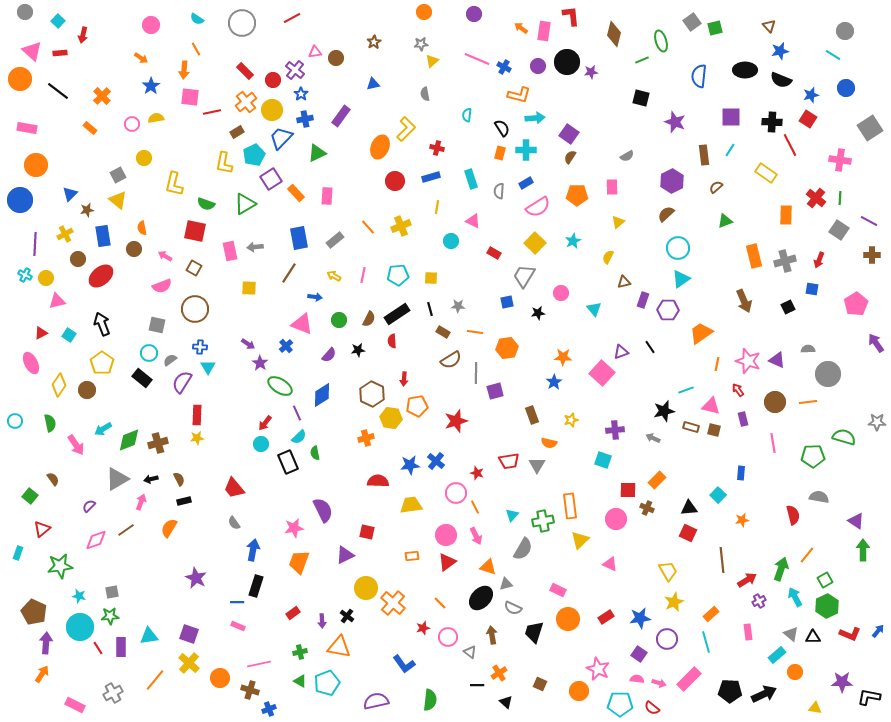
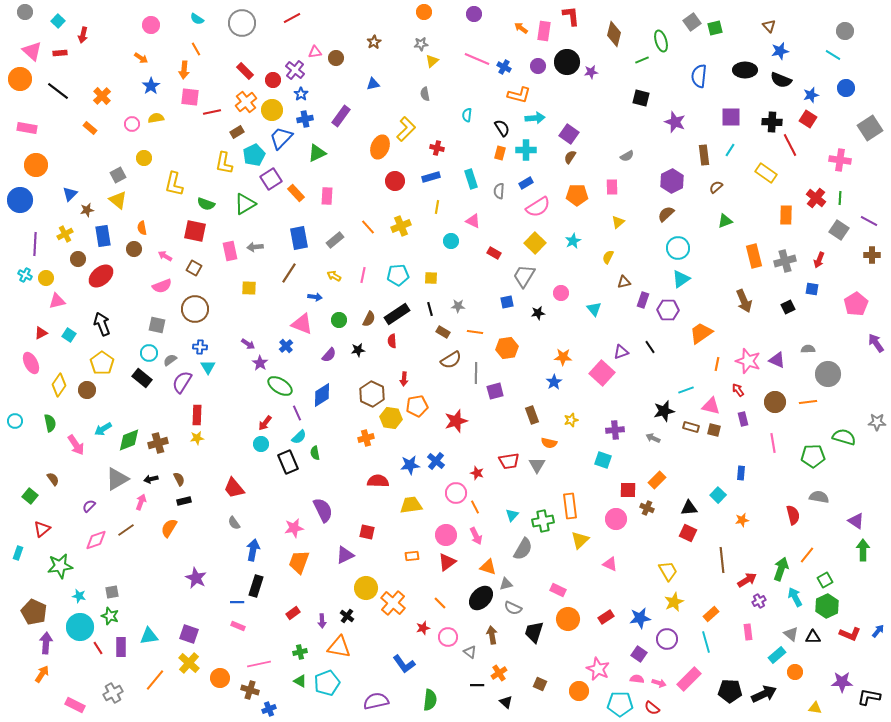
green star at (110, 616): rotated 24 degrees clockwise
